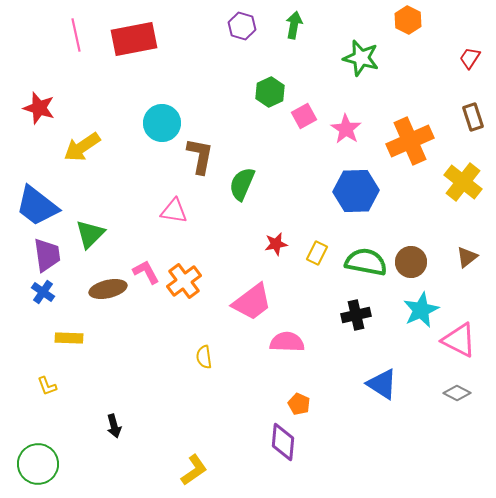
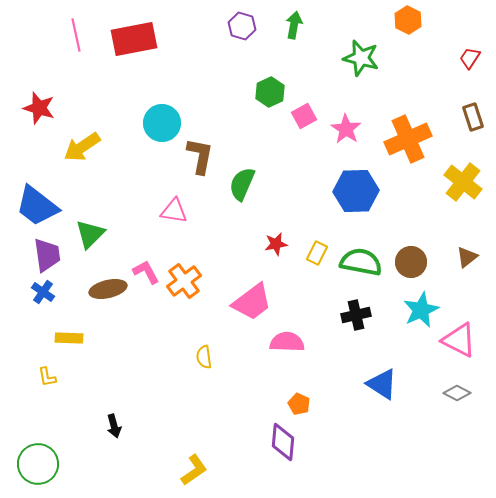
orange cross at (410, 141): moved 2 px left, 2 px up
green semicircle at (366, 262): moved 5 px left
yellow L-shape at (47, 386): moved 9 px up; rotated 10 degrees clockwise
